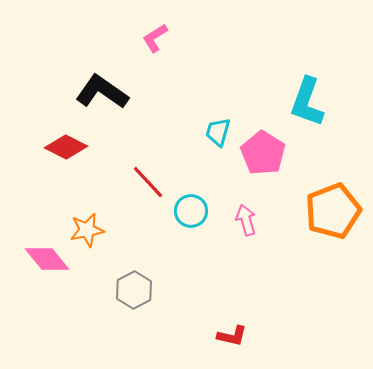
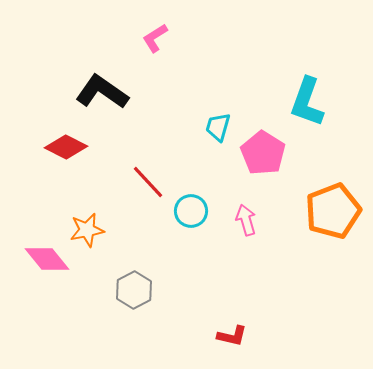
cyan trapezoid: moved 5 px up
